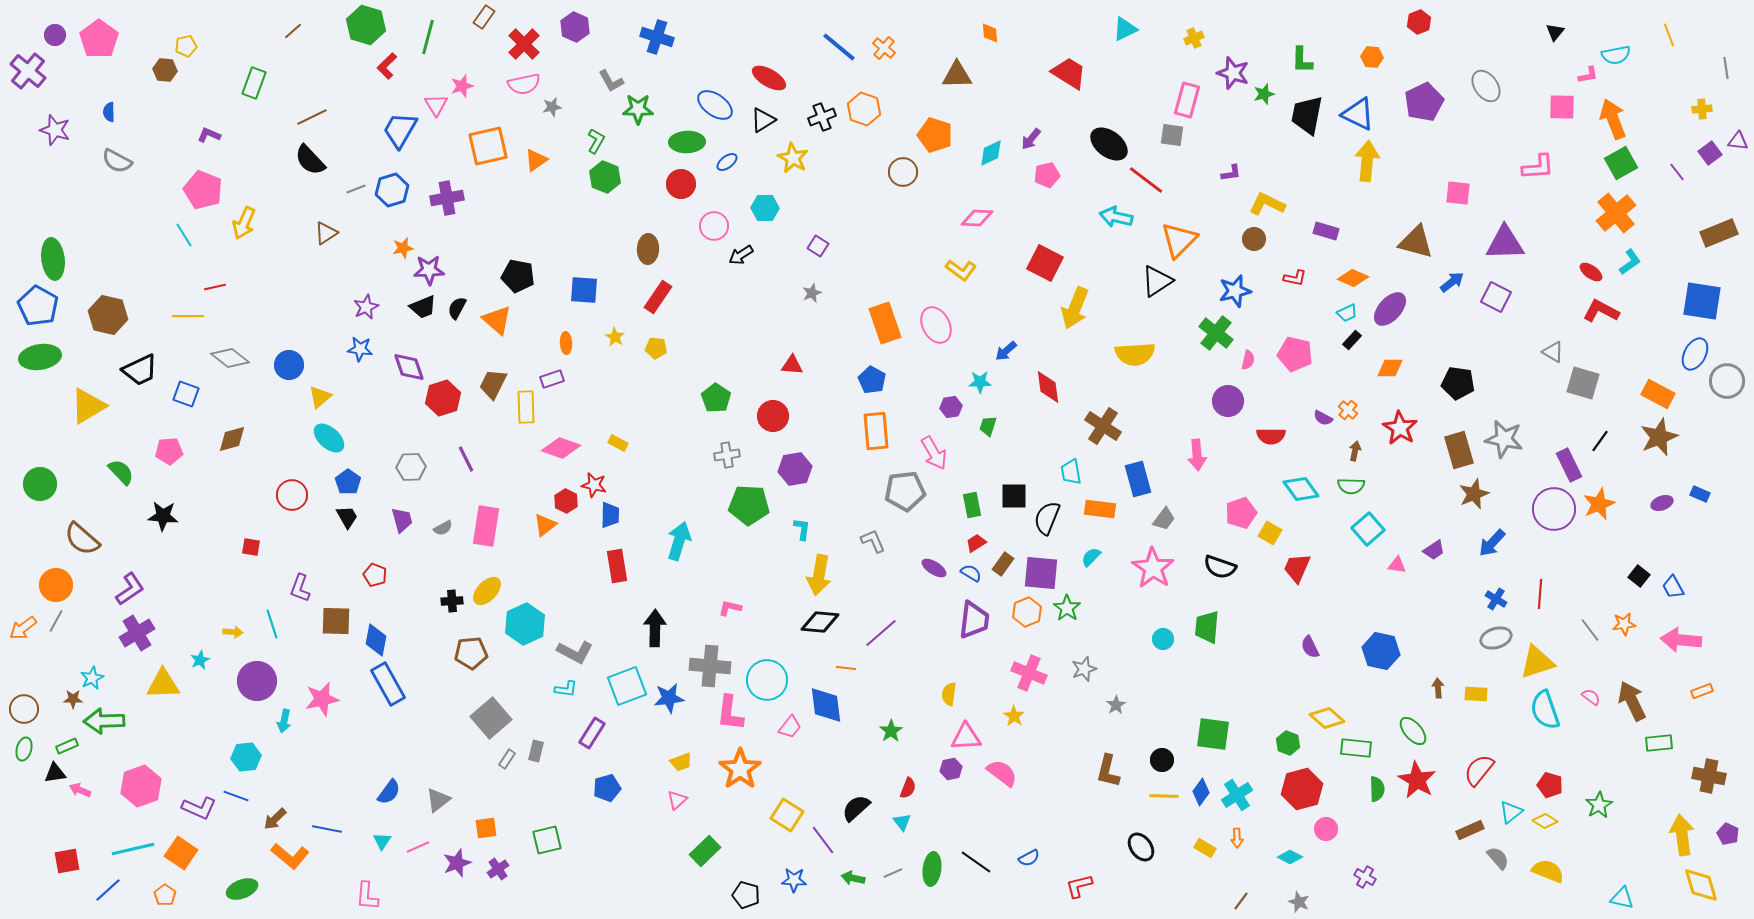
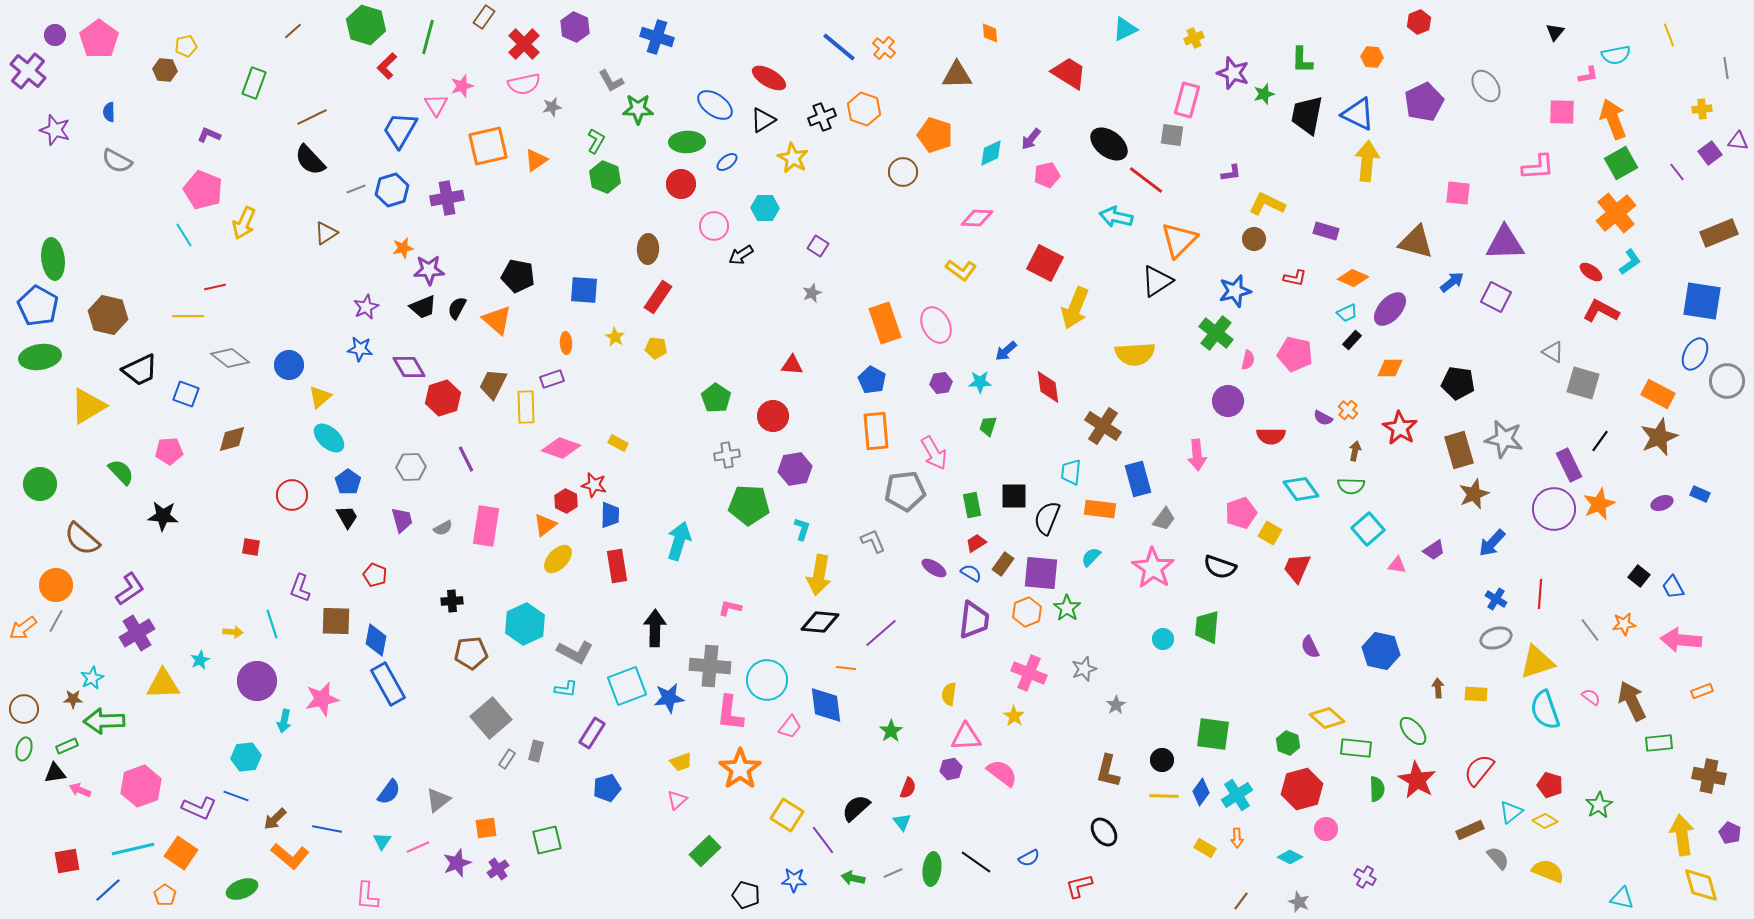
pink square at (1562, 107): moved 5 px down
purple diamond at (409, 367): rotated 12 degrees counterclockwise
purple hexagon at (951, 407): moved 10 px left, 24 px up
cyan trapezoid at (1071, 472): rotated 16 degrees clockwise
cyan L-shape at (802, 529): rotated 10 degrees clockwise
yellow ellipse at (487, 591): moved 71 px right, 32 px up
purple pentagon at (1728, 834): moved 2 px right, 1 px up
black ellipse at (1141, 847): moved 37 px left, 15 px up
